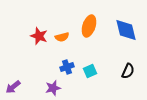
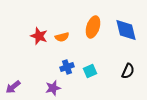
orange ellipse: moved 4 px right, 1 px down
